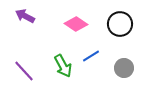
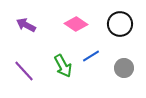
purple arrow: moved 1 px right, 9 px down
